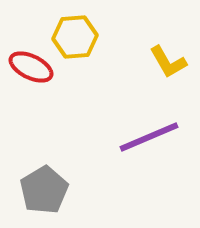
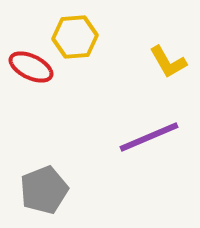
gray pentagon: rotated 9 degrees clockwise
